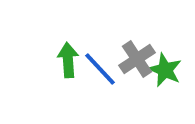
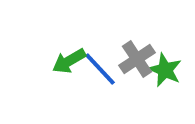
green arrow: moved 1 px right, 1 px down; rotated 116 degrees counterclockwise
